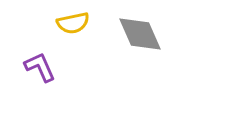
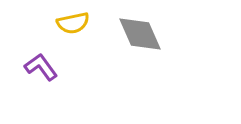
purple L-shape: moved 1 px right; rotated 12 degrees counterclockwise
